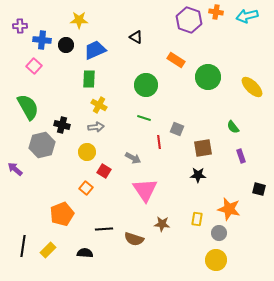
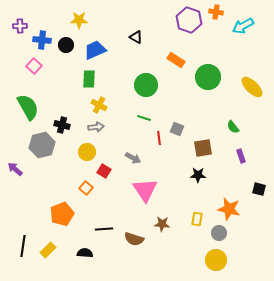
cyan arrow at (247, 16): moved 4 px left, 10 px down; rotated 15 degrees counterclockwise
red line at (159, 142): moved 4 px up
